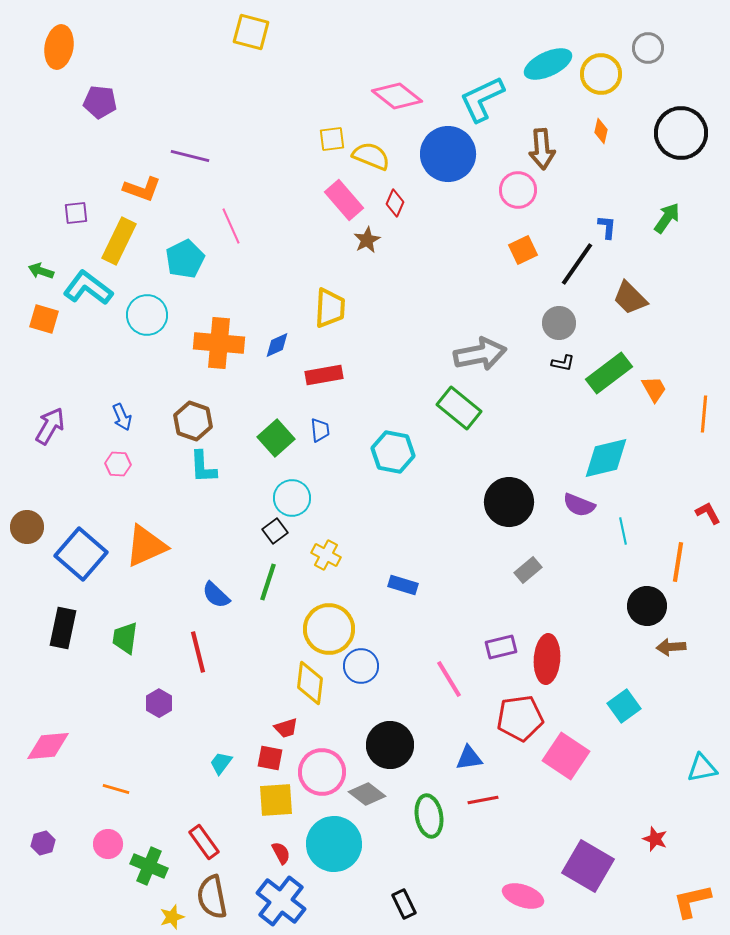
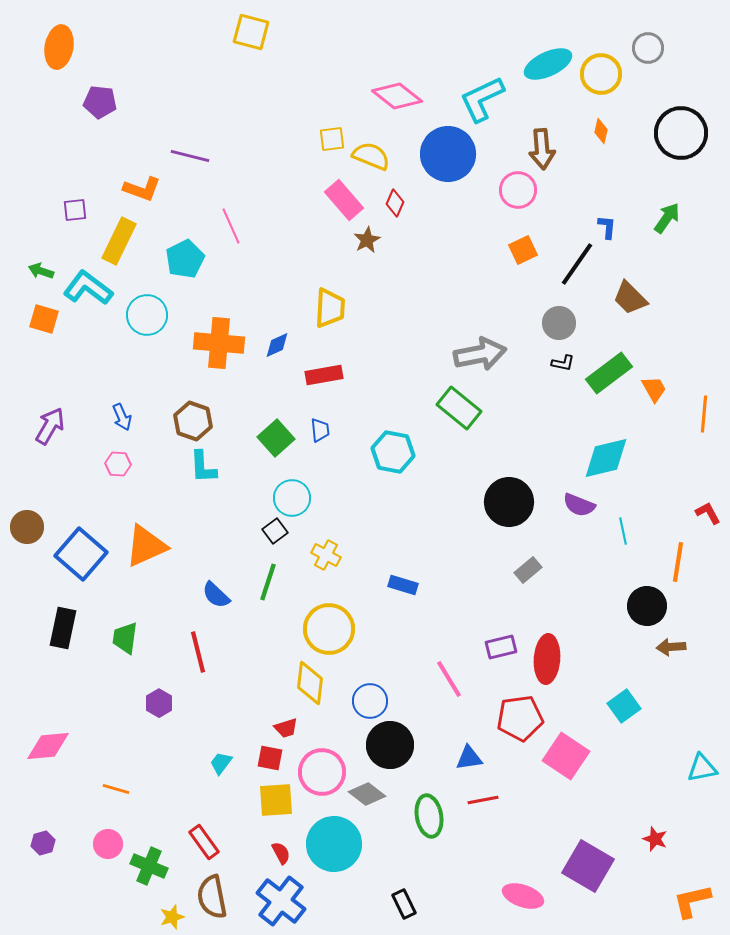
purple square at (76, 213): moved 1 px left, 3 px up
blue circle at (361, 666): moved 9 px right, 35 px down
